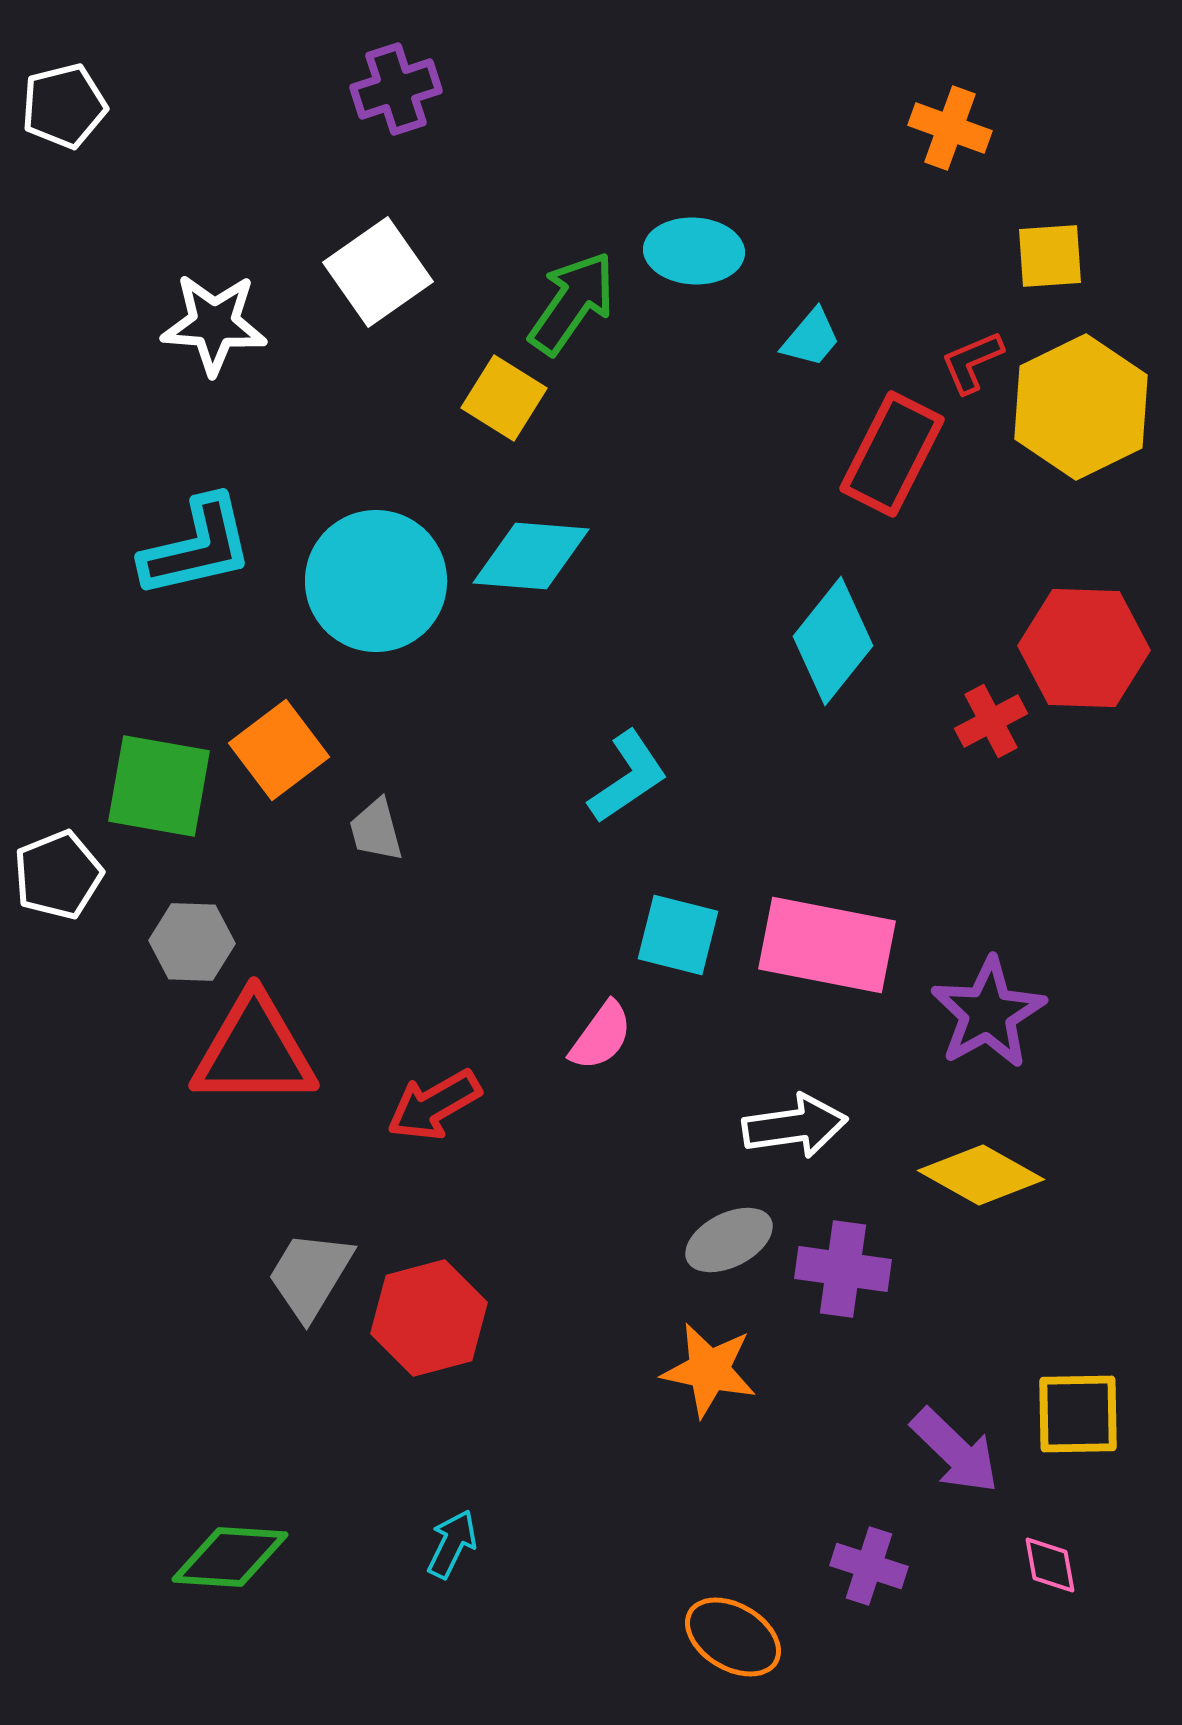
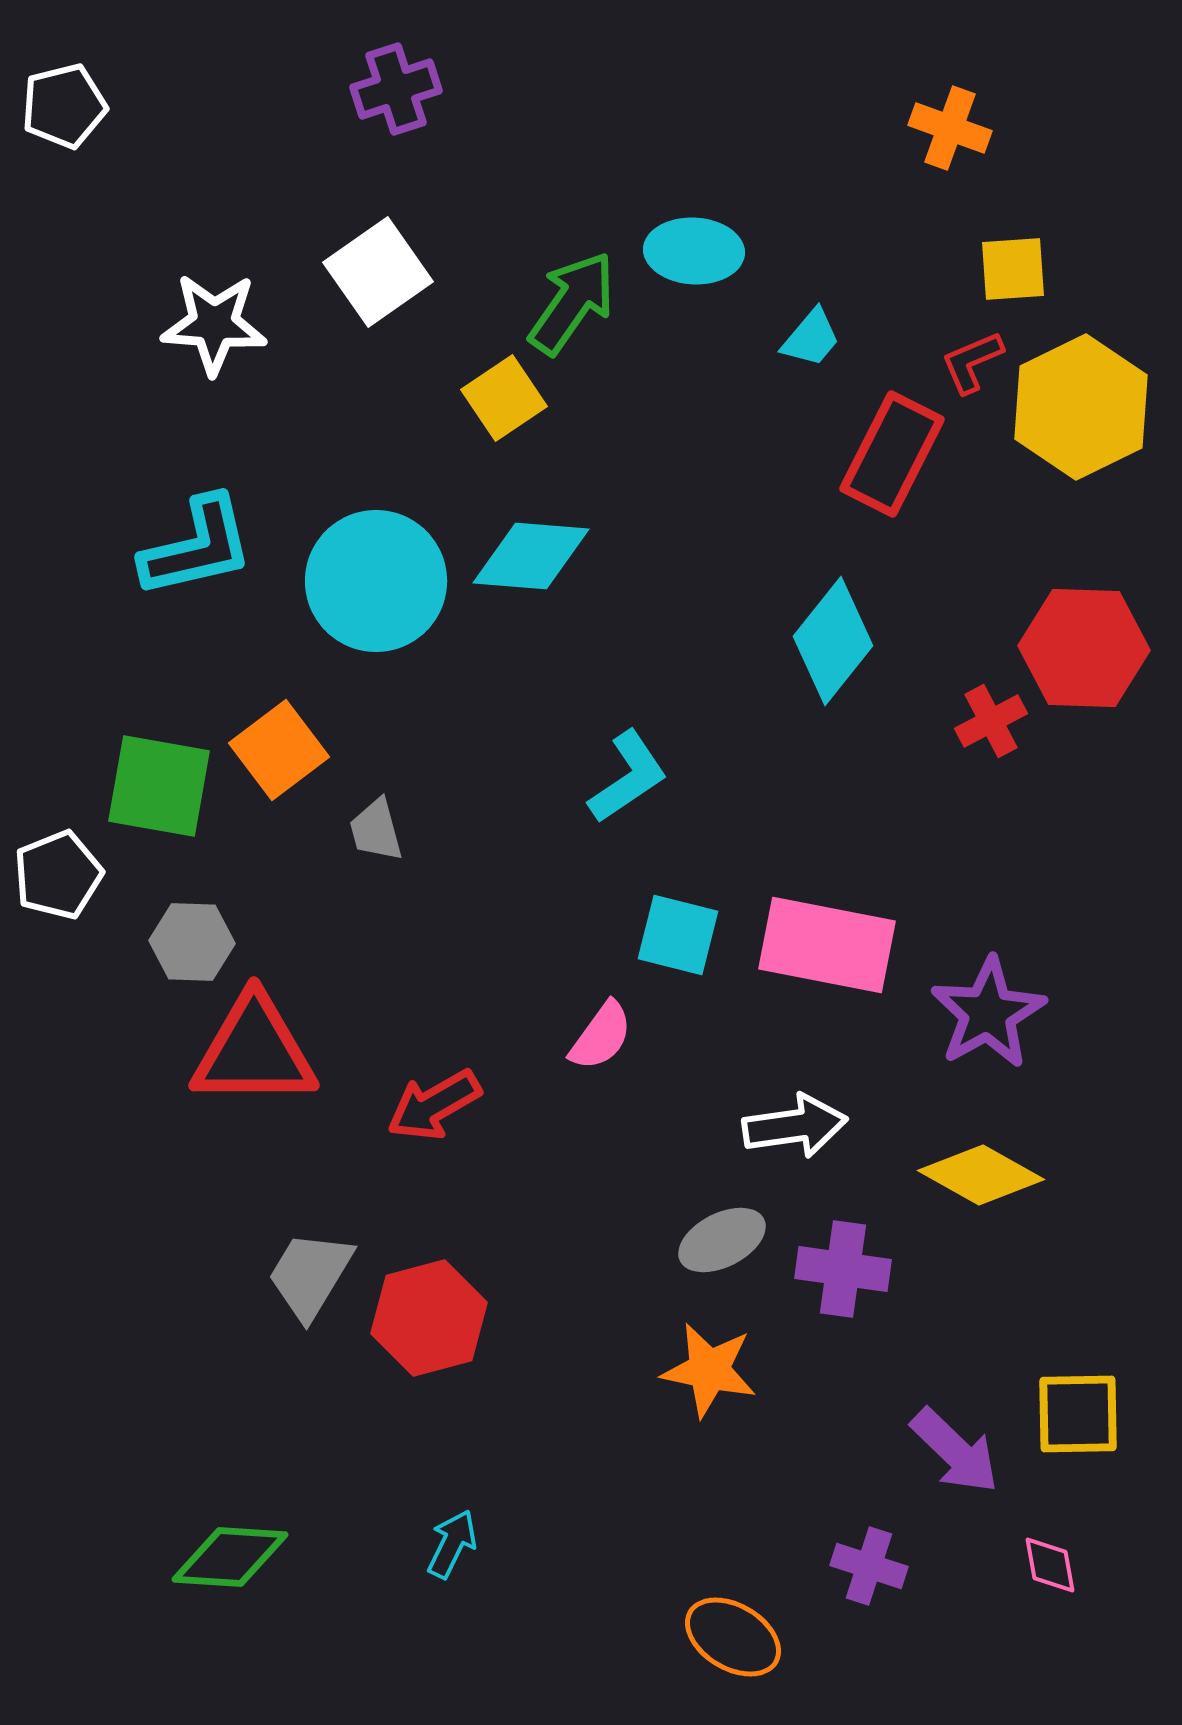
yellow square at (1050, 256): moved 37 px left, 13 px down
yellow square at (504, 398): rotated 24 degrees clockwise
gray ellipse at (729, 1240): moved 7 px left
